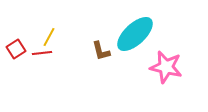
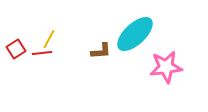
yellow line: moved 2 px down
brown L-shape: rotated 80 degrees counterclockwise
pink star: rotated 20 degrees counterclockwise
